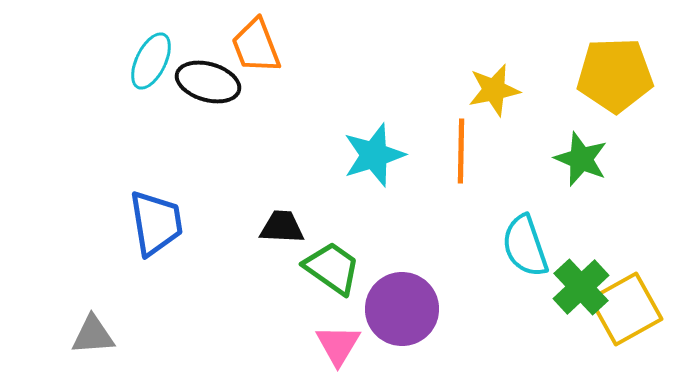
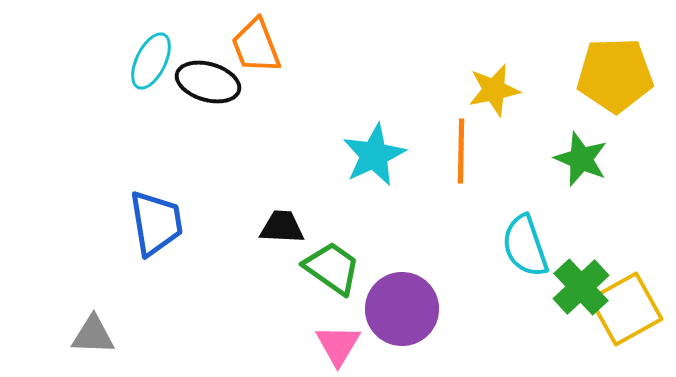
cyan star: rotated 8 degrees counterclockwise
gray triangle: rotated 6 degrees clockwise
